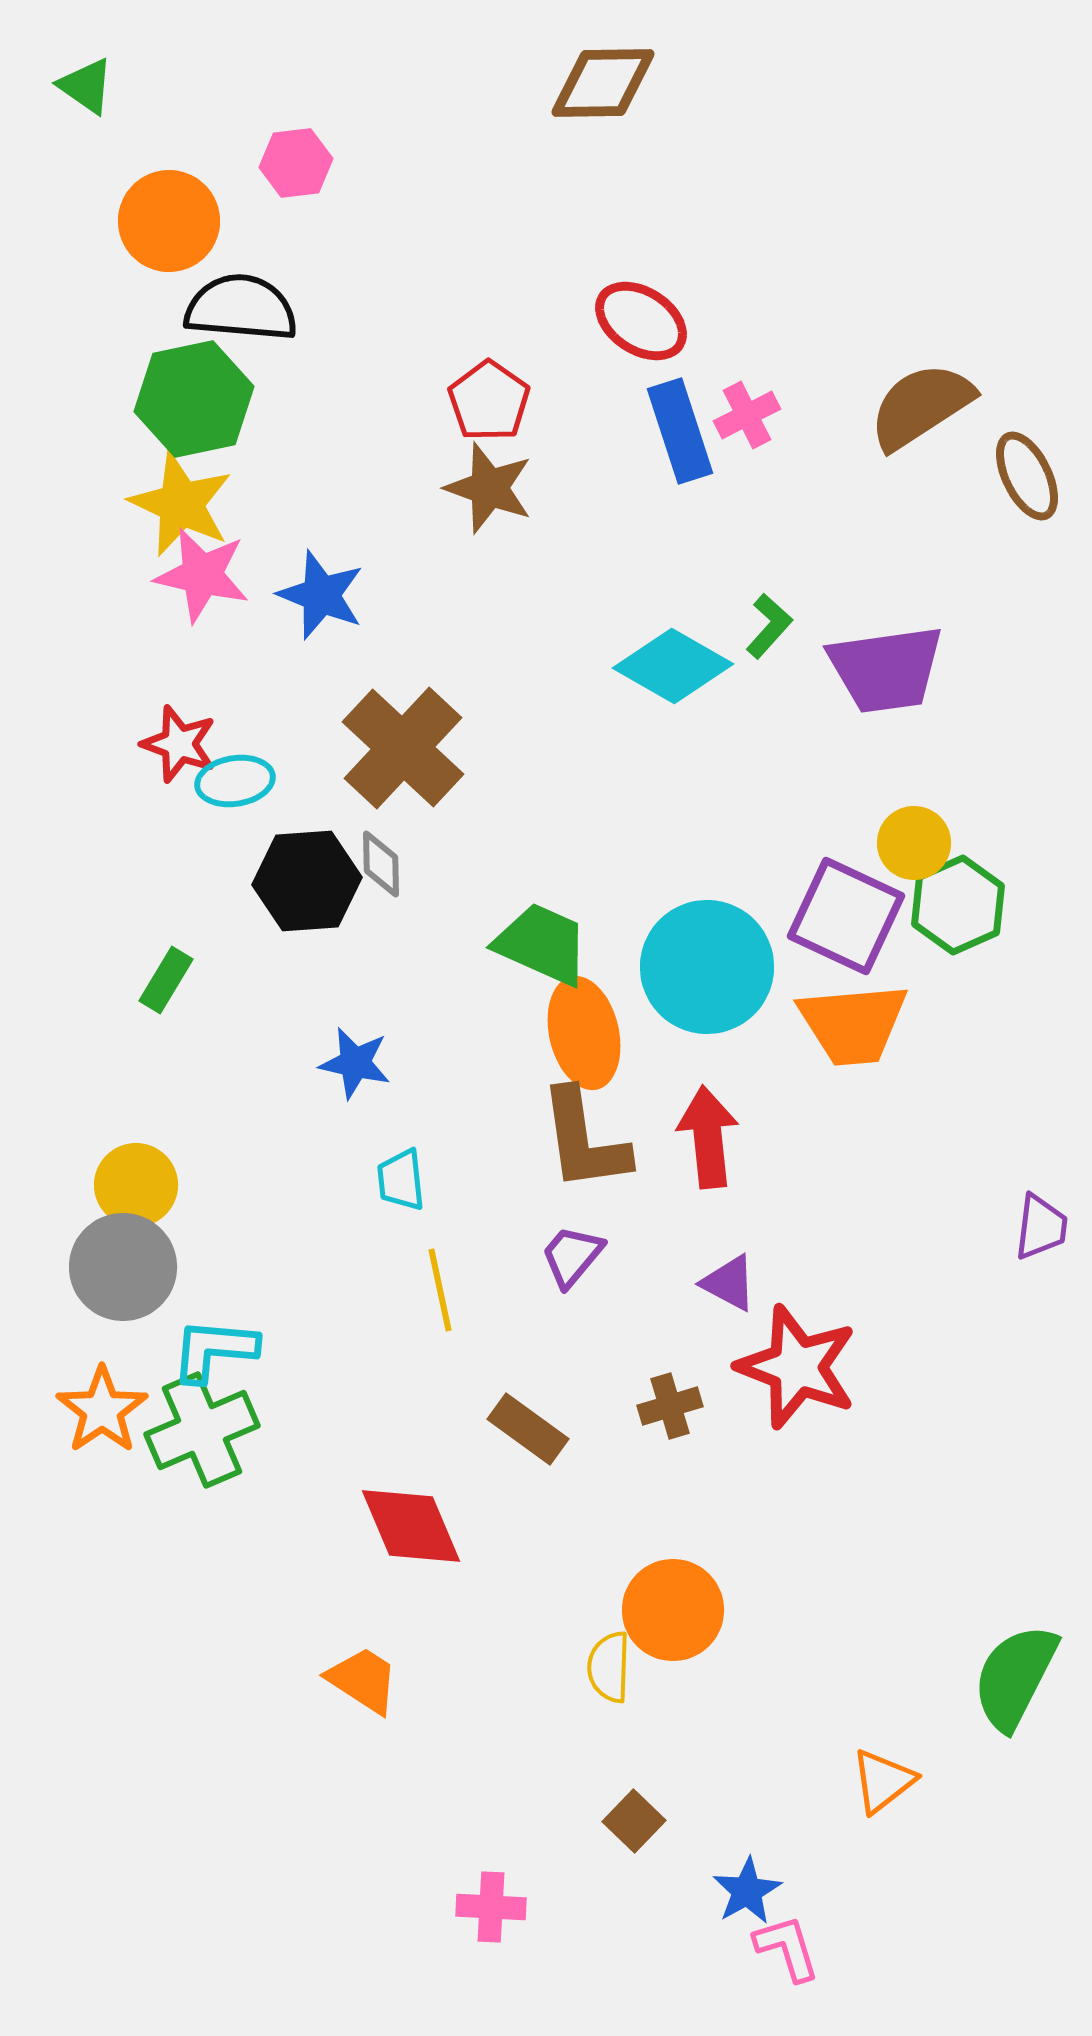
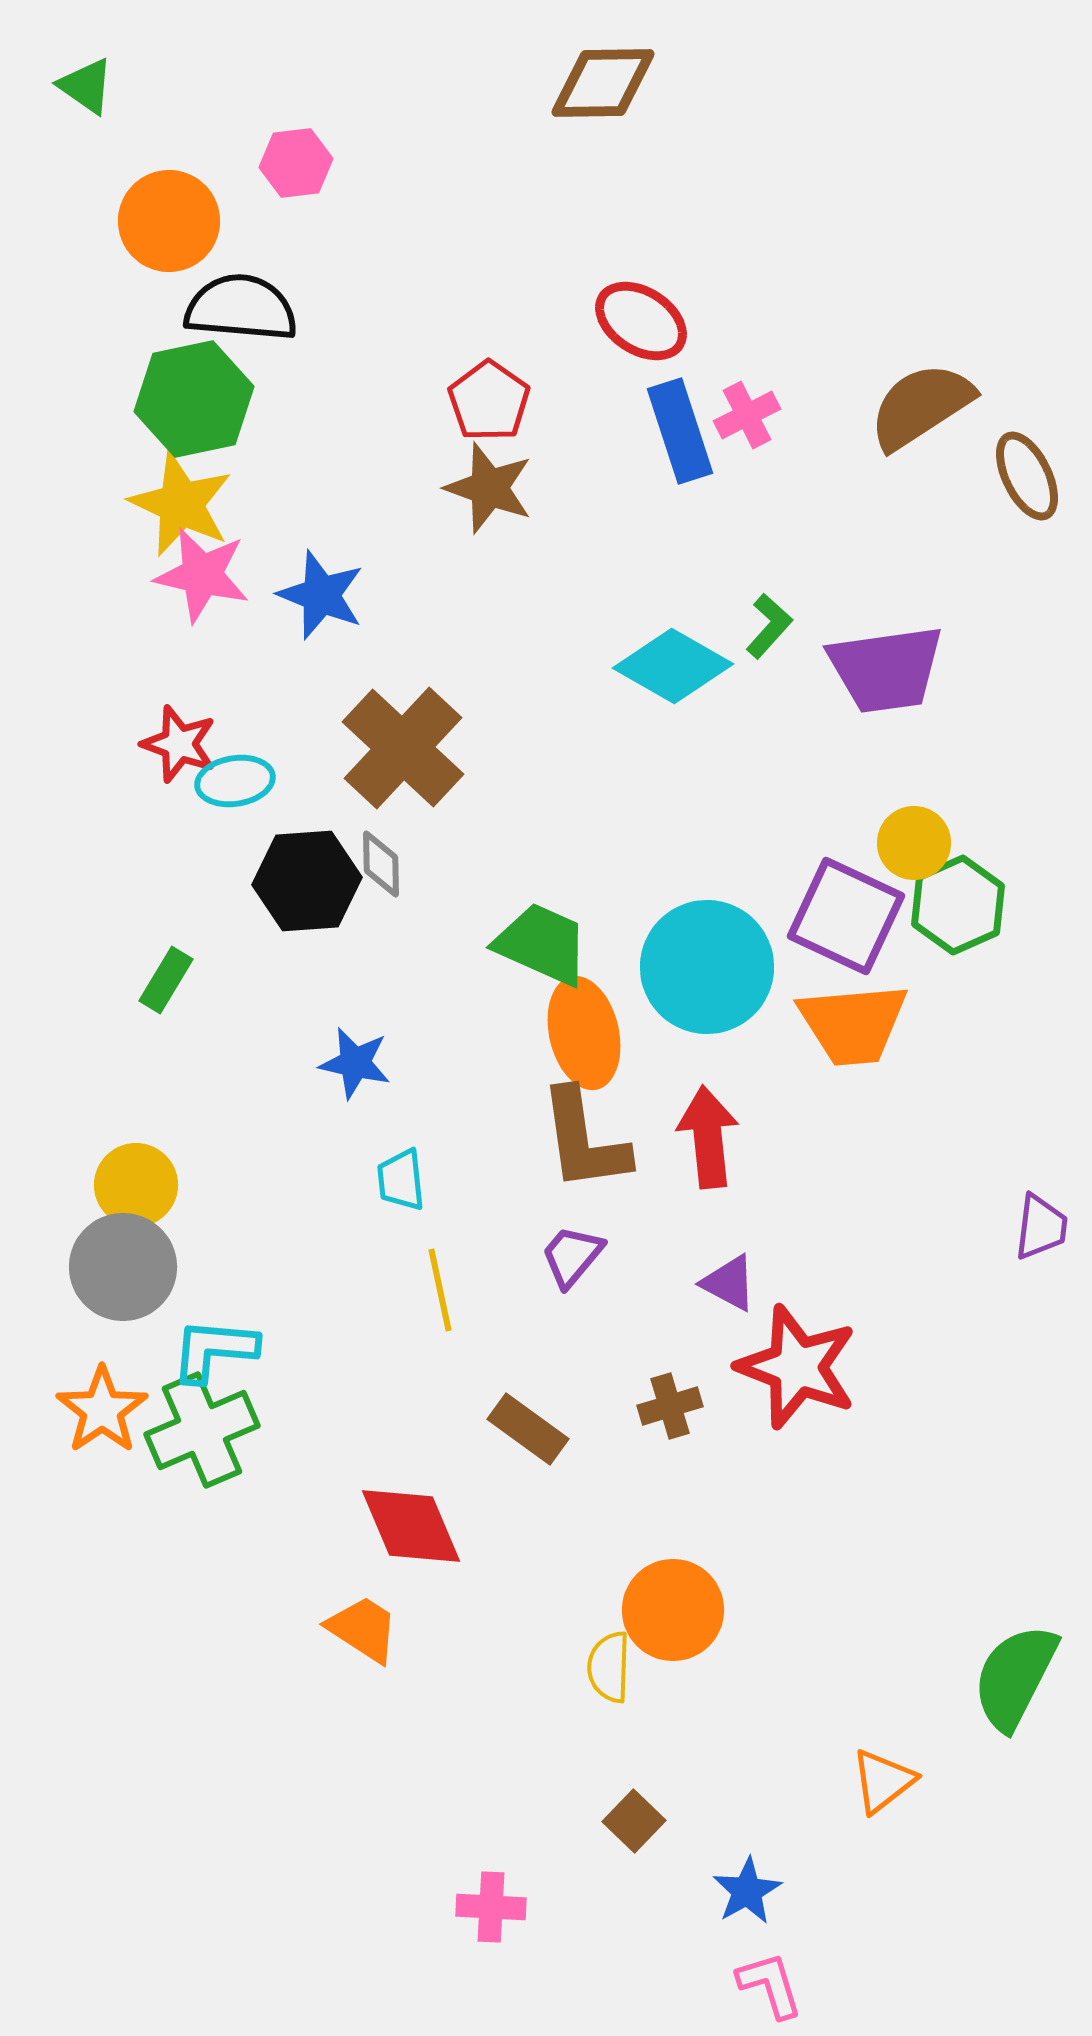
orange trapezoid at (363, 1680): moved 51 px up
pink L-shape at (787, 1948): moved 17 px left, 37 px down
